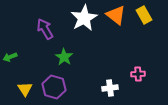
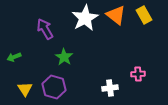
white star: moved 1 px right
green arrow: moved 4 px right
